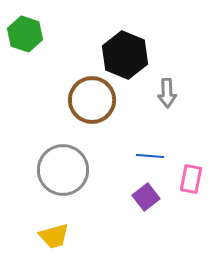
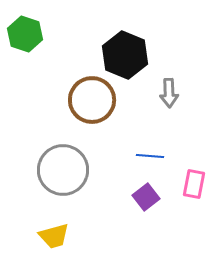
gray arrow: moved 2 px right
pink rectangle: moved 3 px right, 5 px down
